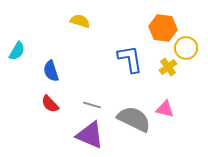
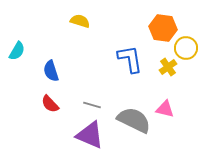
gray semicircle: moved 1 px down
